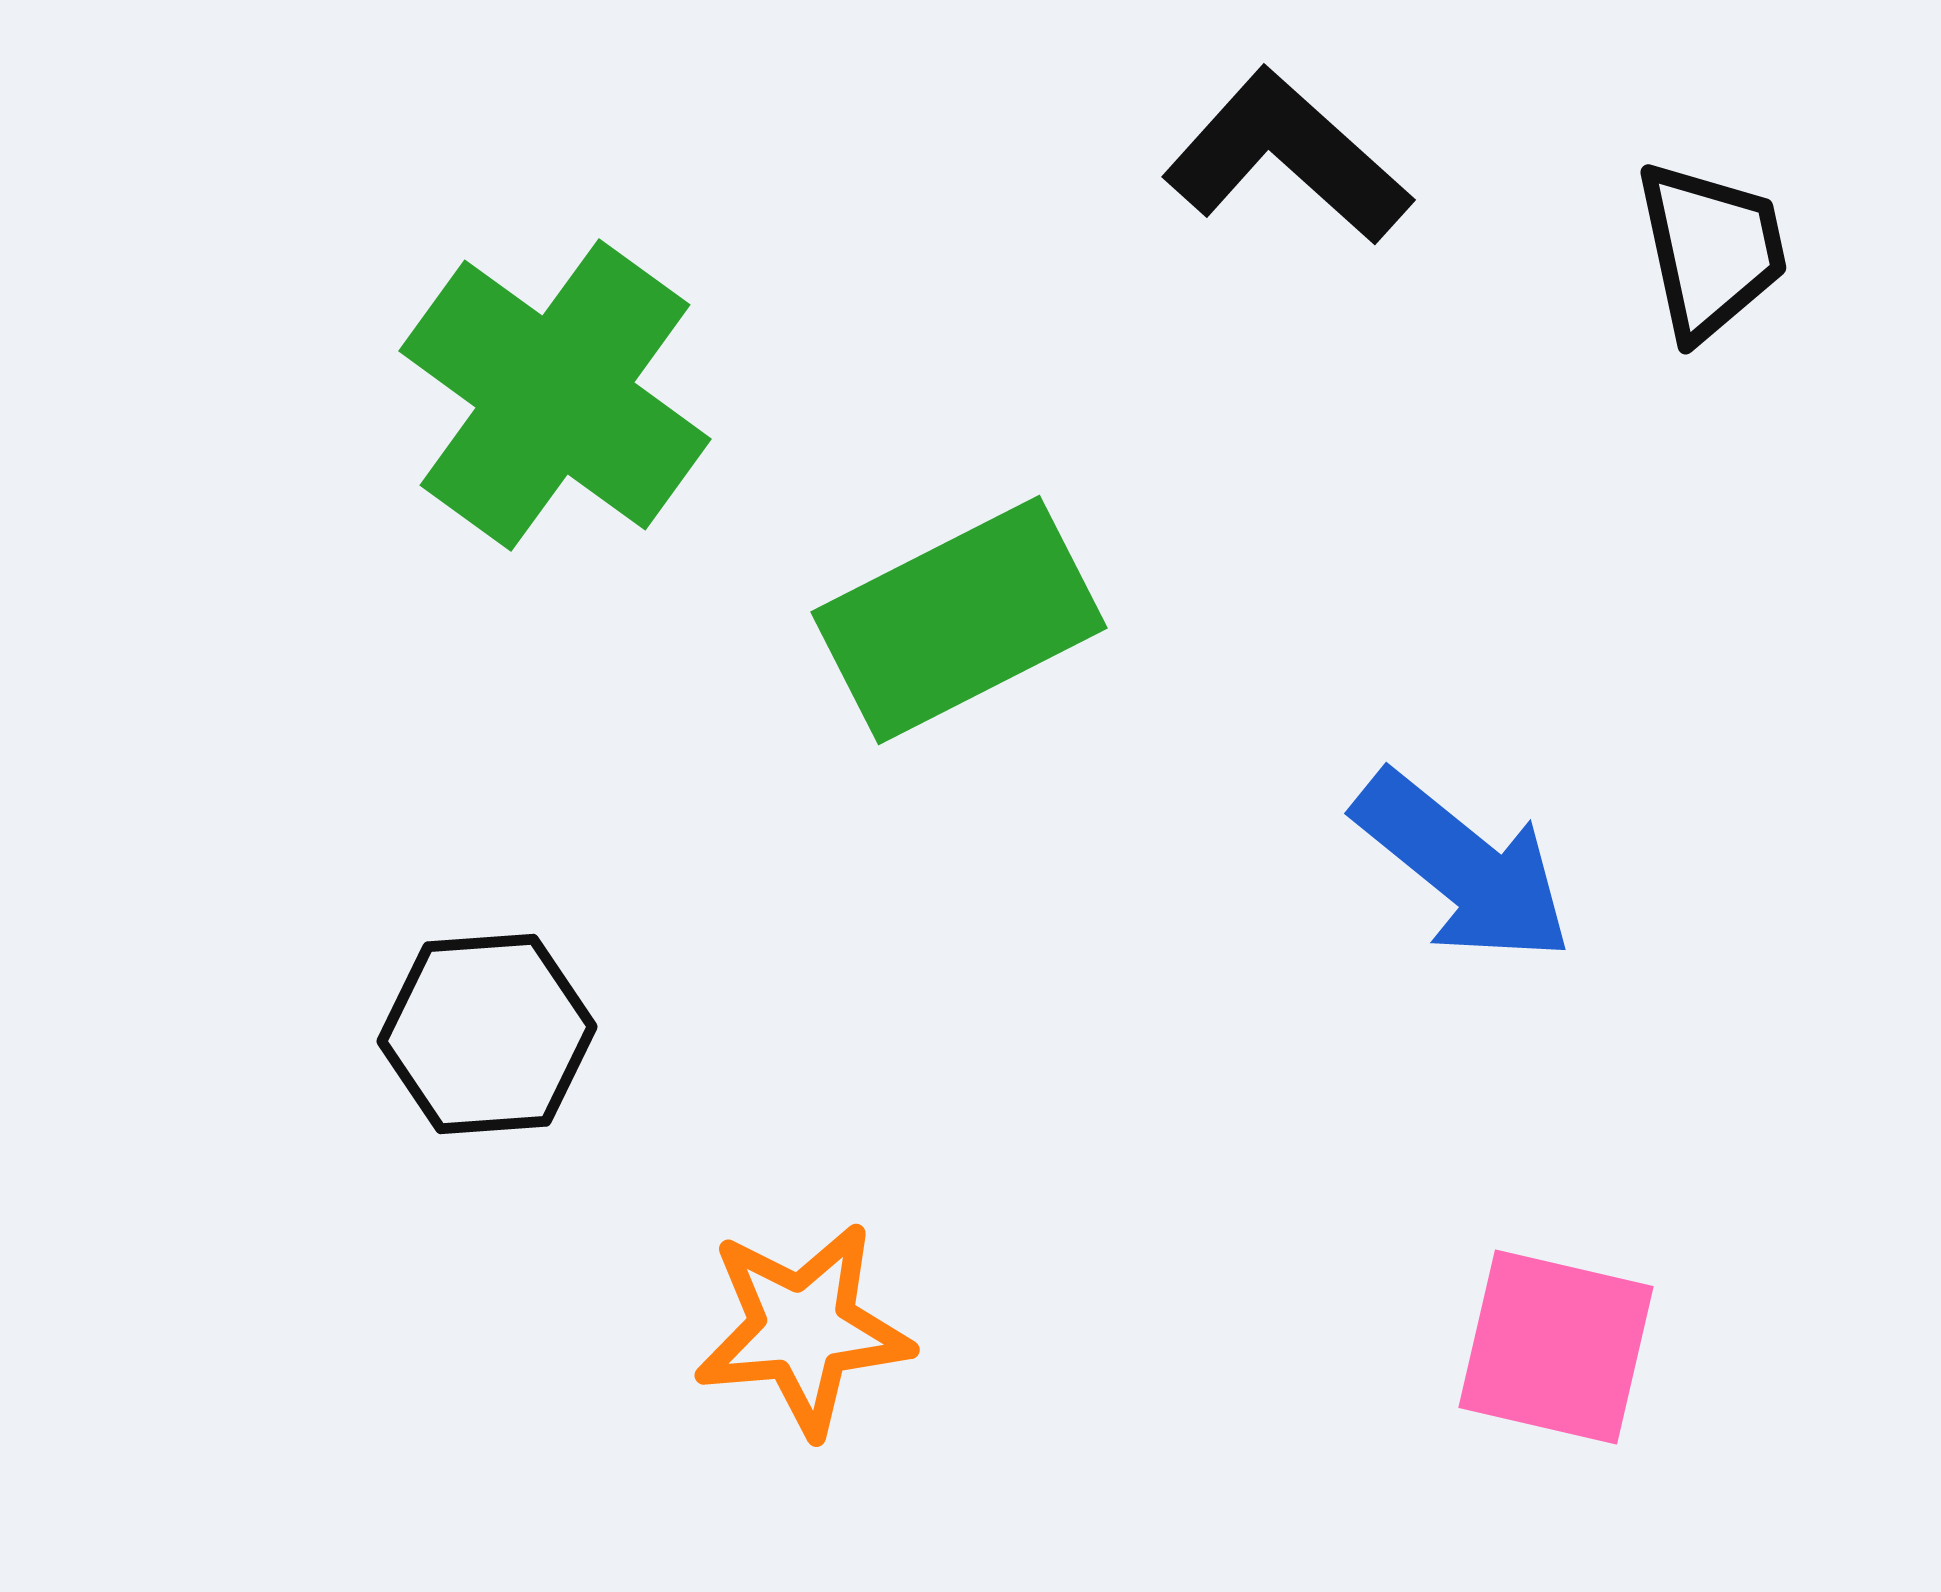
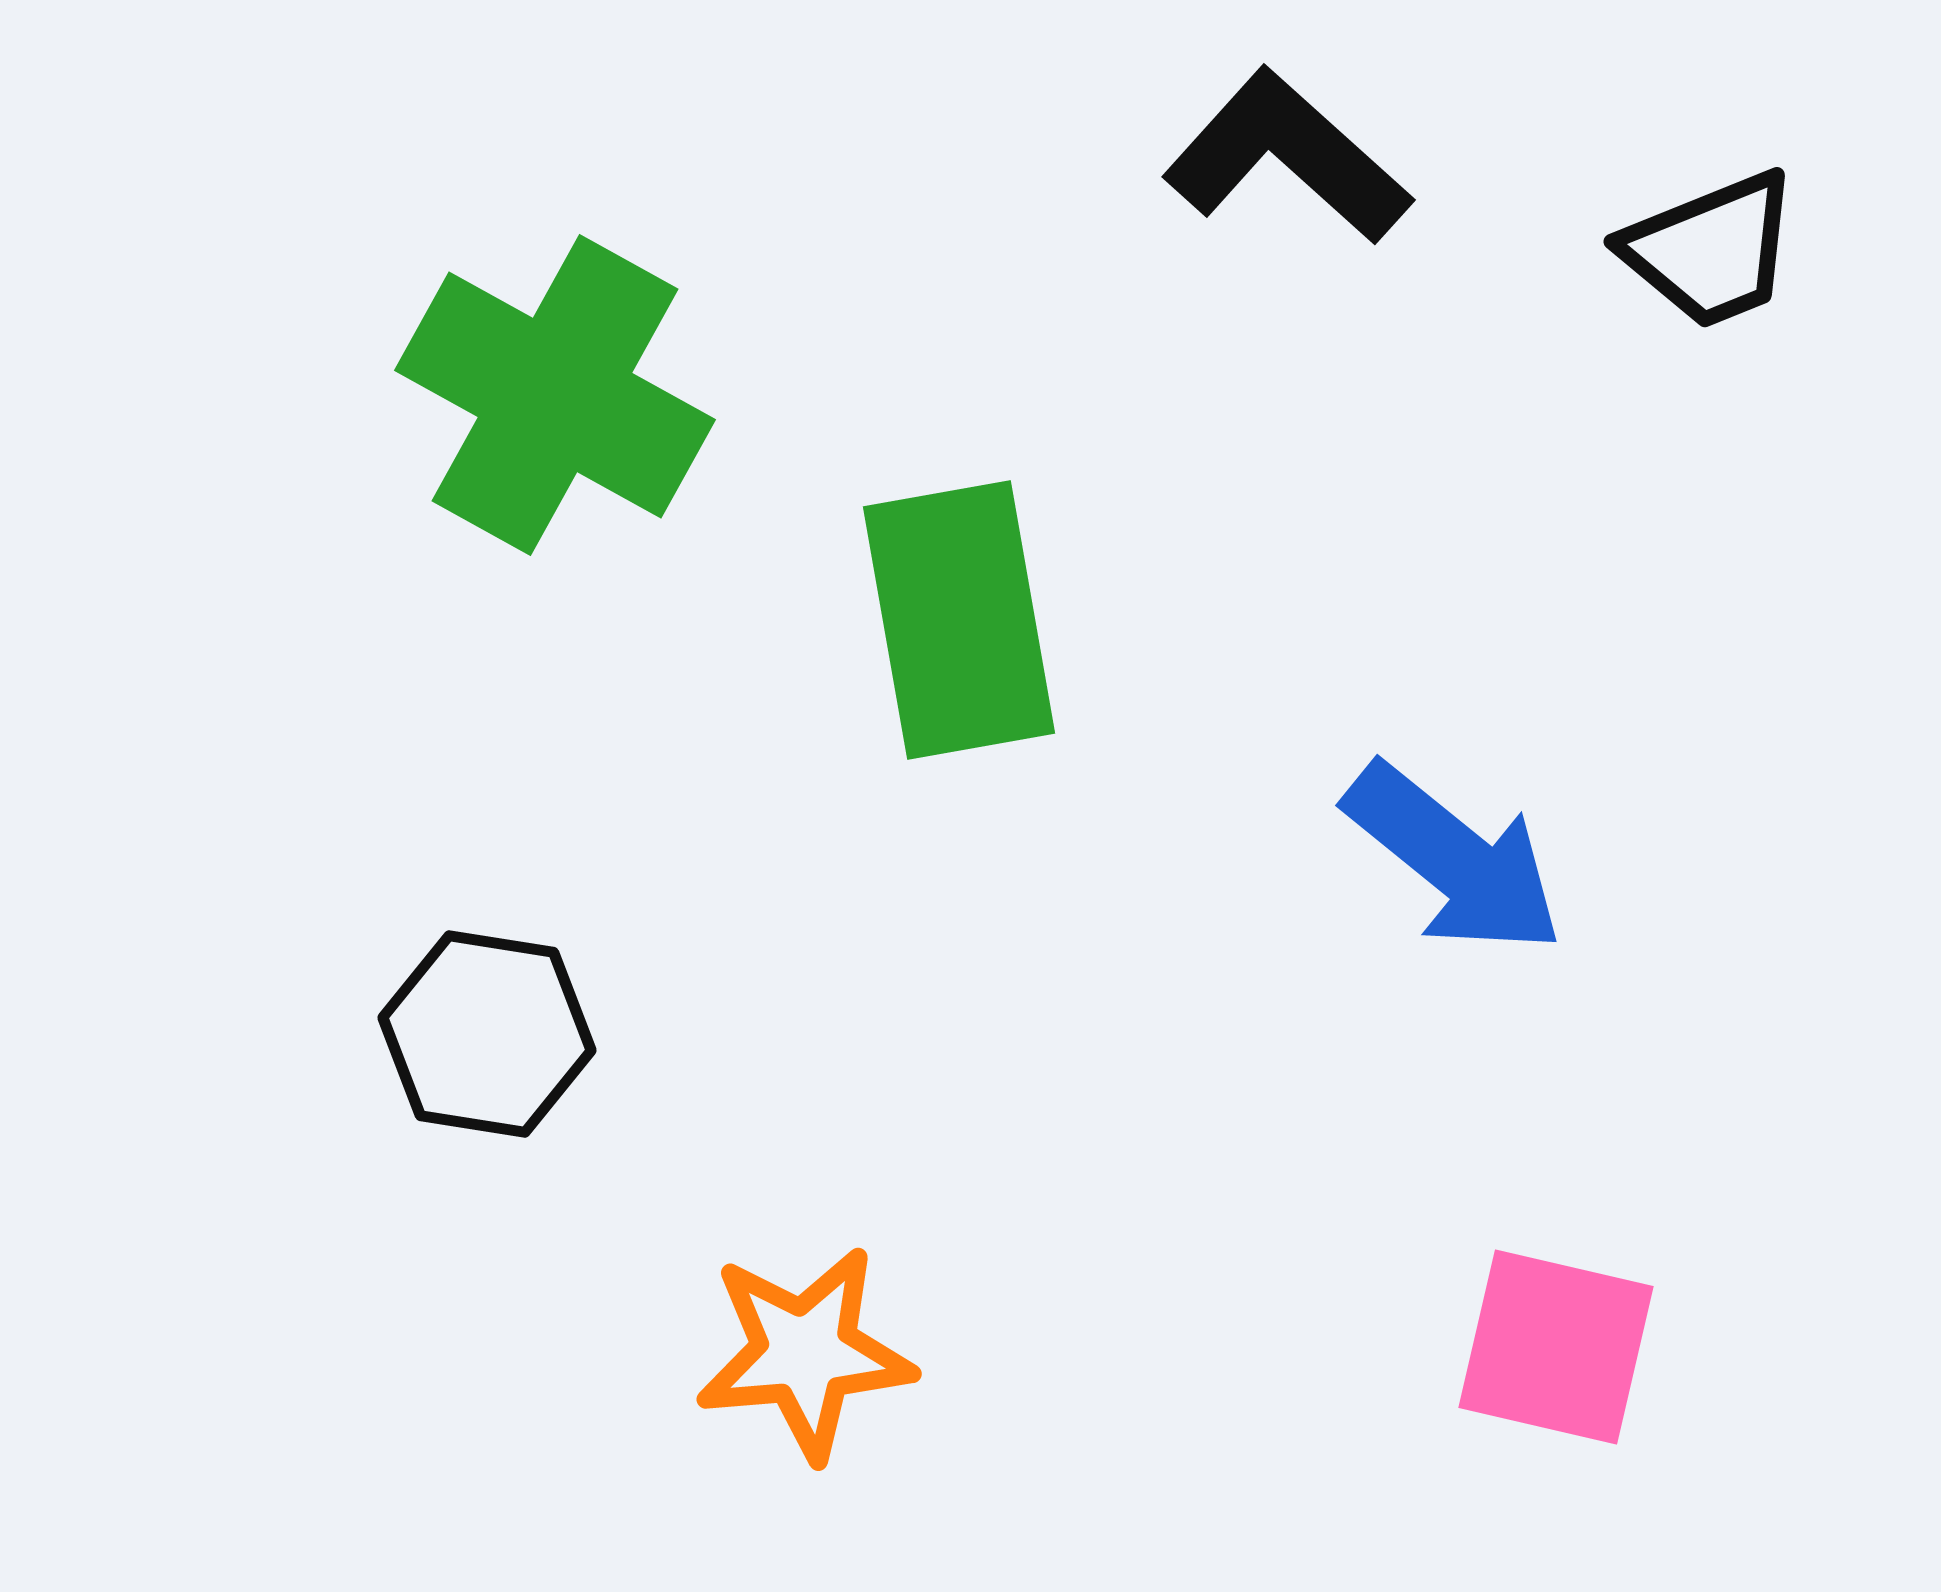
black trapezoid: rotated 80 degrees clockwise
green cross: rotated 7 degrees counterclockwise
green rectangle: rotated 73 degrees counterclockwise
blue arrow: moved 9 px left, 8 px up
black hexagon: rotated 13 degrees clockwise
orange star: moved 2 px right, 24 px down
